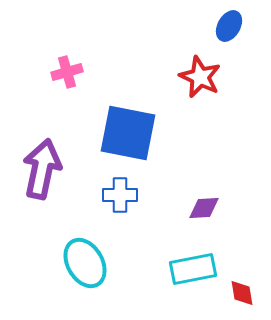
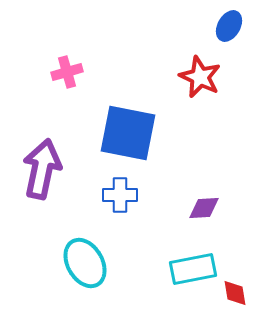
red diamond: moved 7 px left
